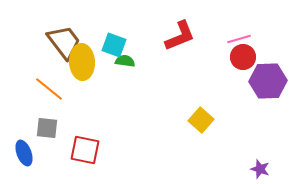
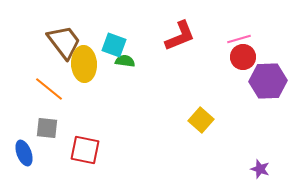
yellow ellipse: moved 2 px right, 2 px down
